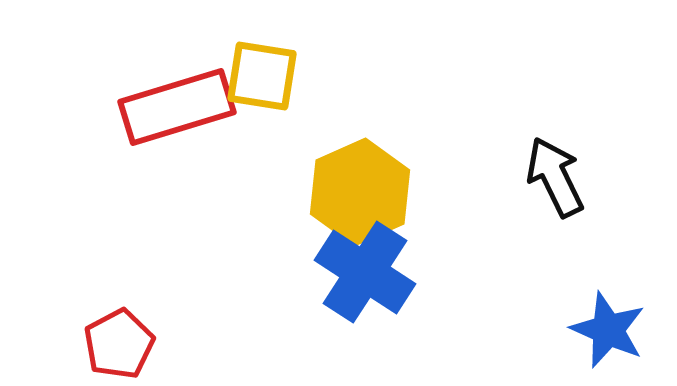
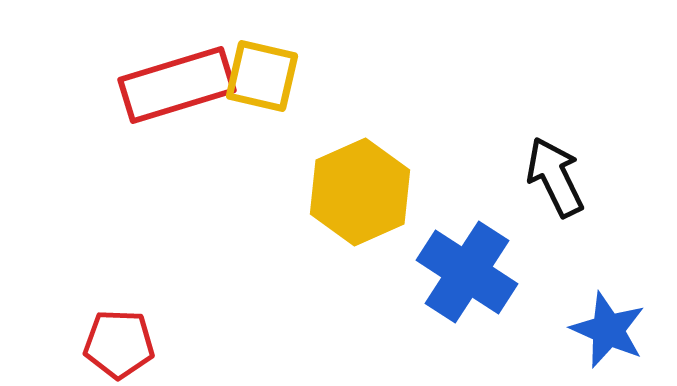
yellow square: rotated 4 degrees clockwise
red rectangle: moved 22 px up
blue cross: moved 102 px right
red pentagon: rotated 30 degrees clockwise
